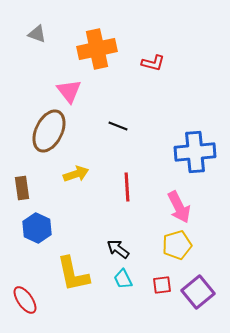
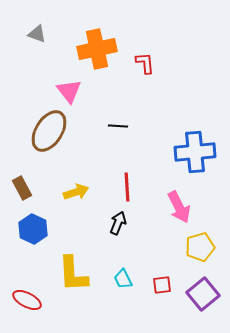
red L-shape: moved 8 px left; rotated 110 degrees counterclockwise
black line: rotated 18 degrees counterclockwise
brown ellipse: rotated 6 degrees clockwise
yellow arrow: moved 18 px down
brown rectangle: rotated 20 degrees counterclockwise
blue hexagon: moved 4 px left, 1 px down
yellow pentagon: moved 23 px right, 2 px down
black arrow: moved 26 px up; rotated 75 degrees clockwise
yellow L-shape: rotated 9 degrees clockwise
purple square: moved 5 px right, 2 px down
red ellipse: moved 2 px right; rotated 28 degrees counterclockwise
